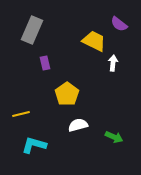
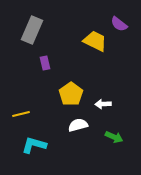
yellow trapezoid: moved 1 px right
white arrow: moved 10 px left, 41 px down; rotated 98 degrees counterclockwise
yellow pentagon: moved 4 px right
